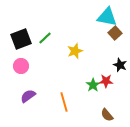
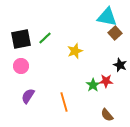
black square: rotated 10 degrees clockwise
purple semicircle: rotated 21 degrees counterclockwise
